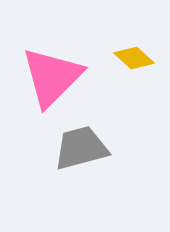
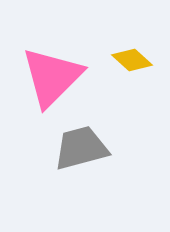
yellow diamond: moved 2 px left, 2 px down
